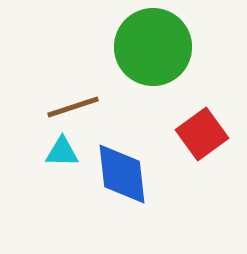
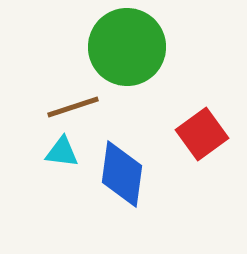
green circle: moved 26 px left
cyan triangle: rotated 6 degrees clockwise
blue diamond: rotated 14 degrees clockwise
